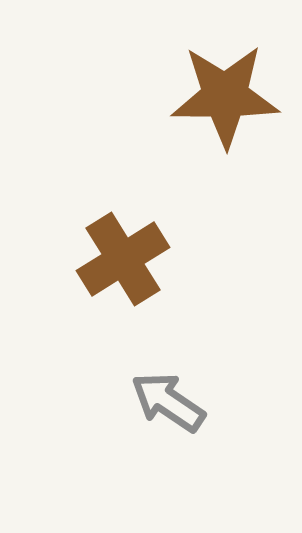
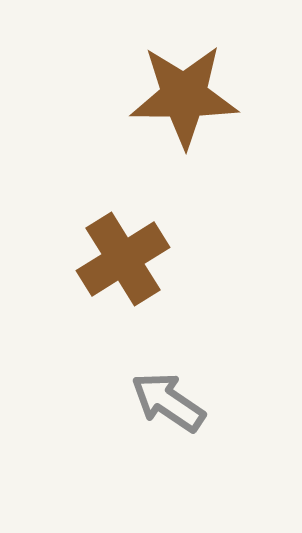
brown star: moved 41 px left
